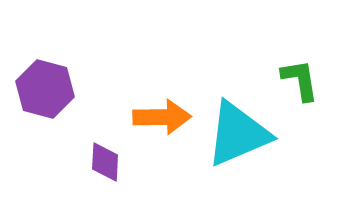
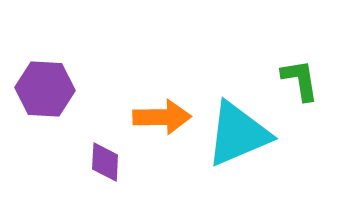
purple hexagon: rotated 12 degrees counterclockwise
